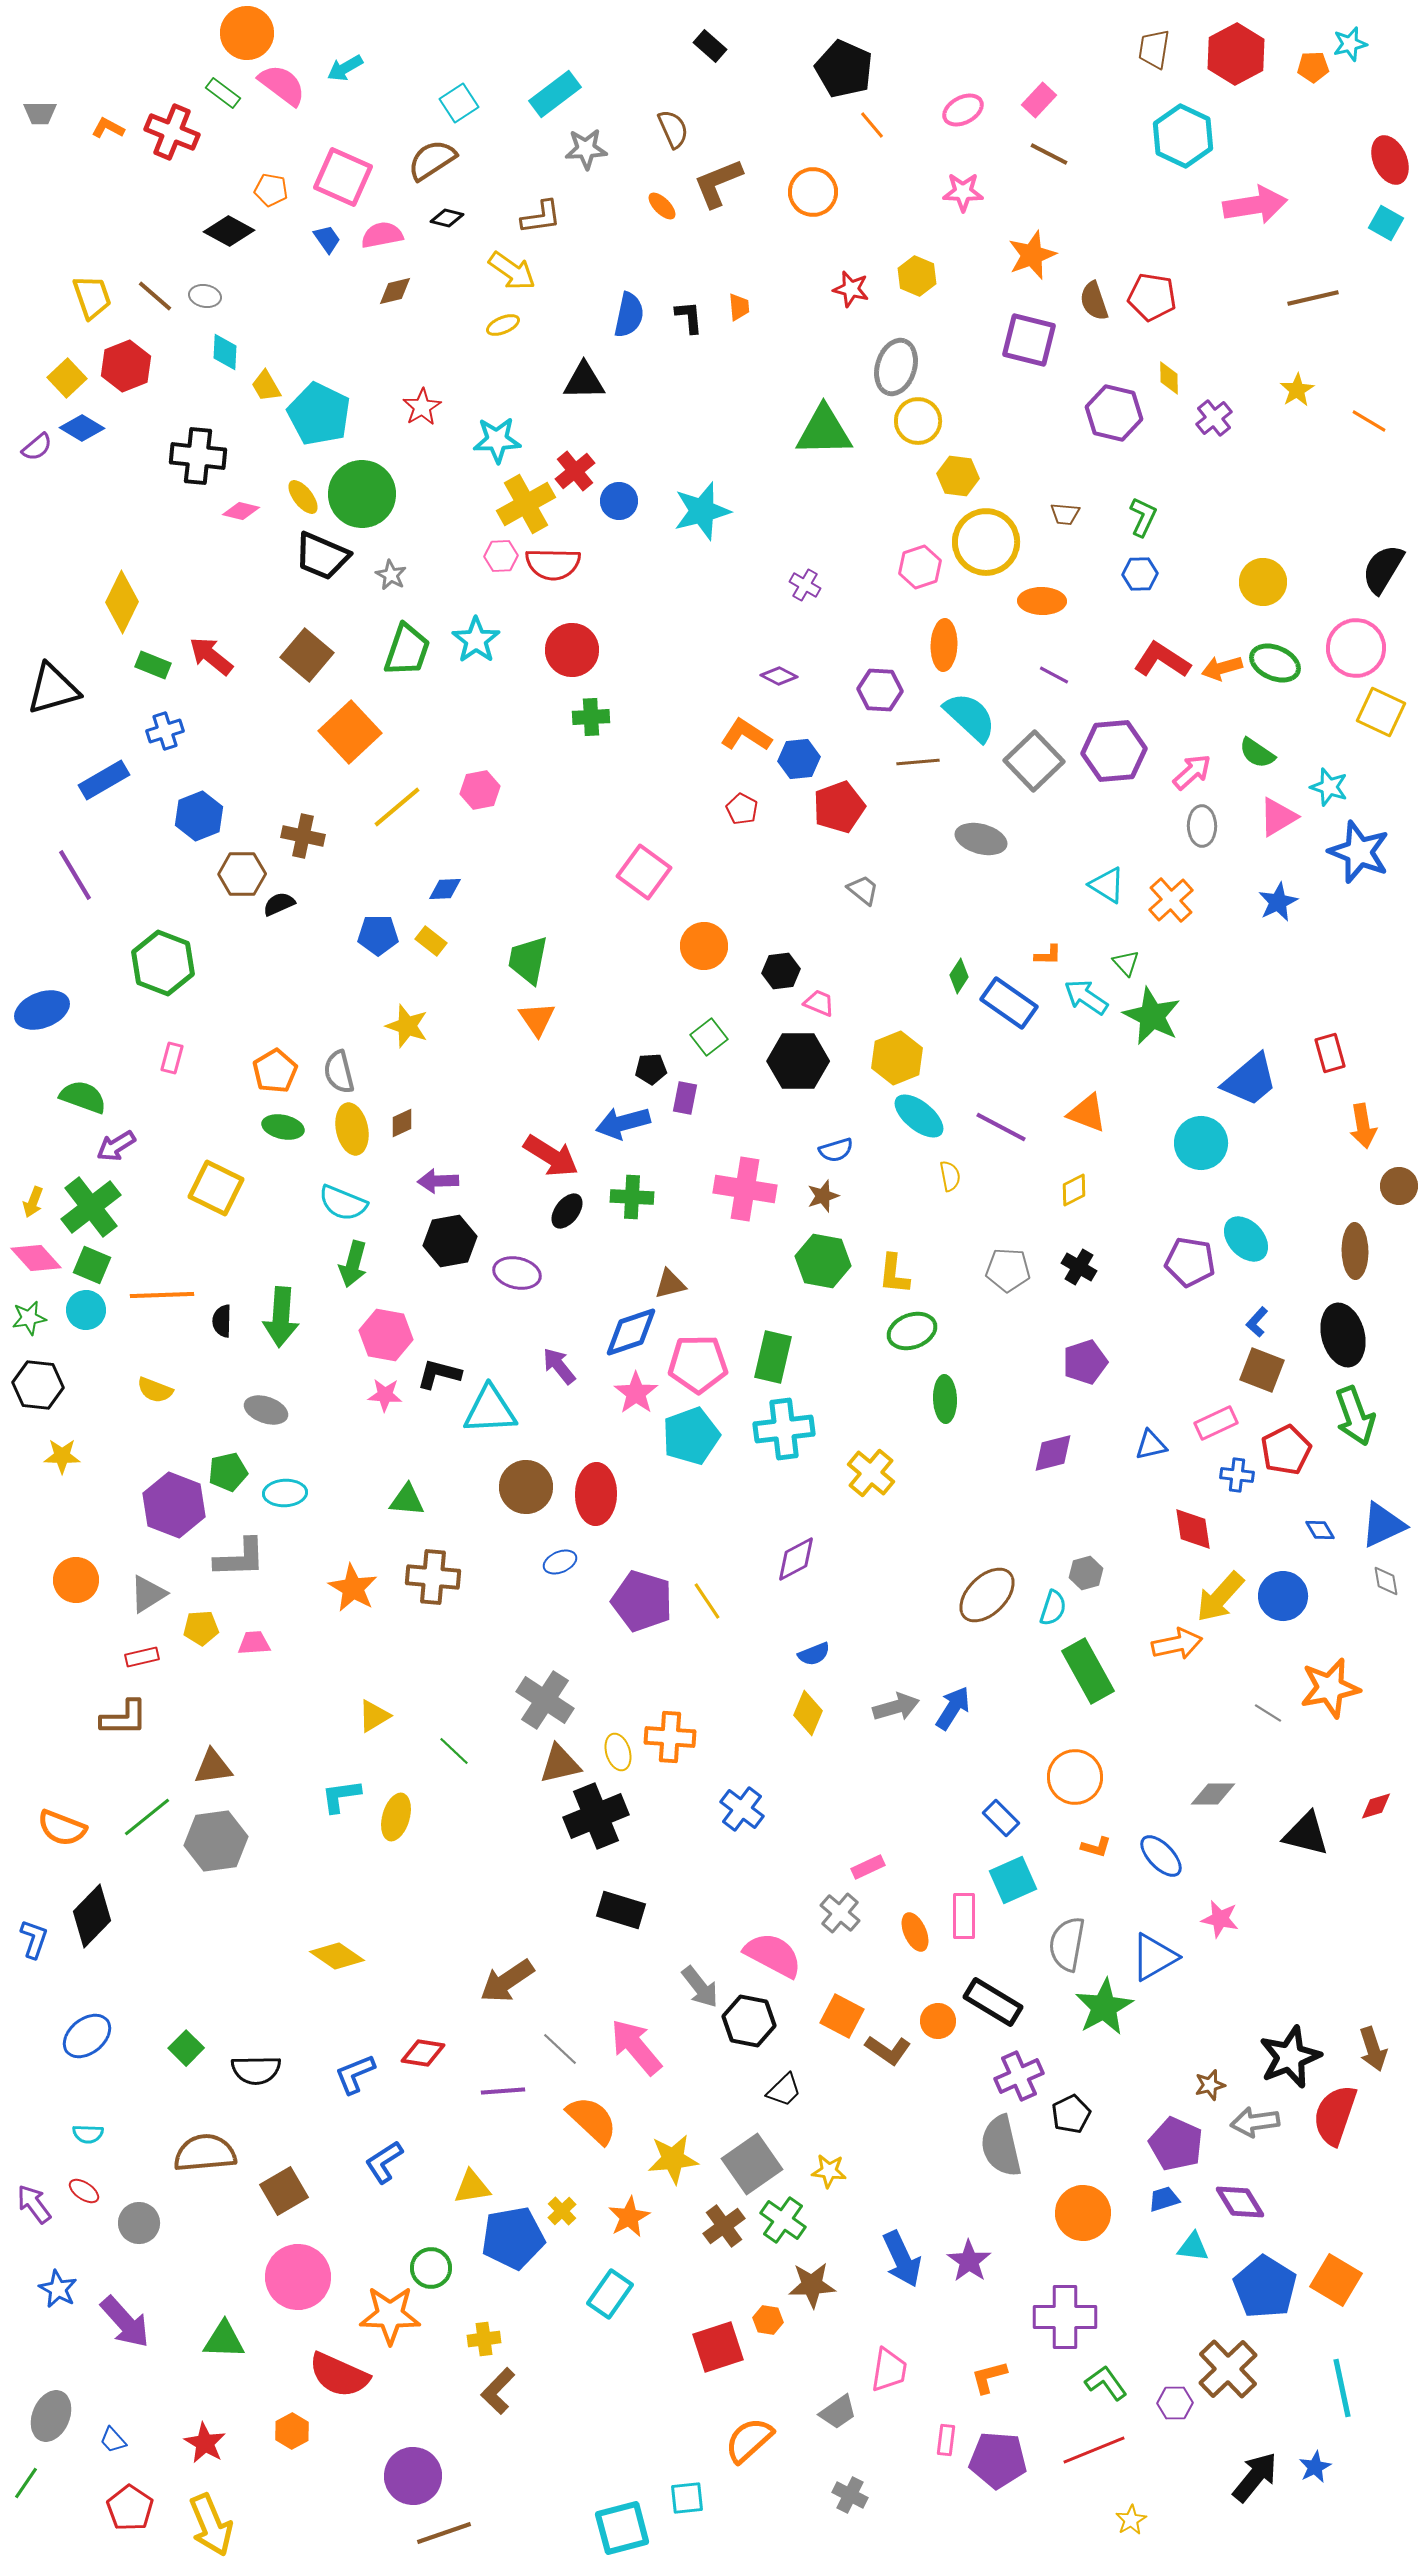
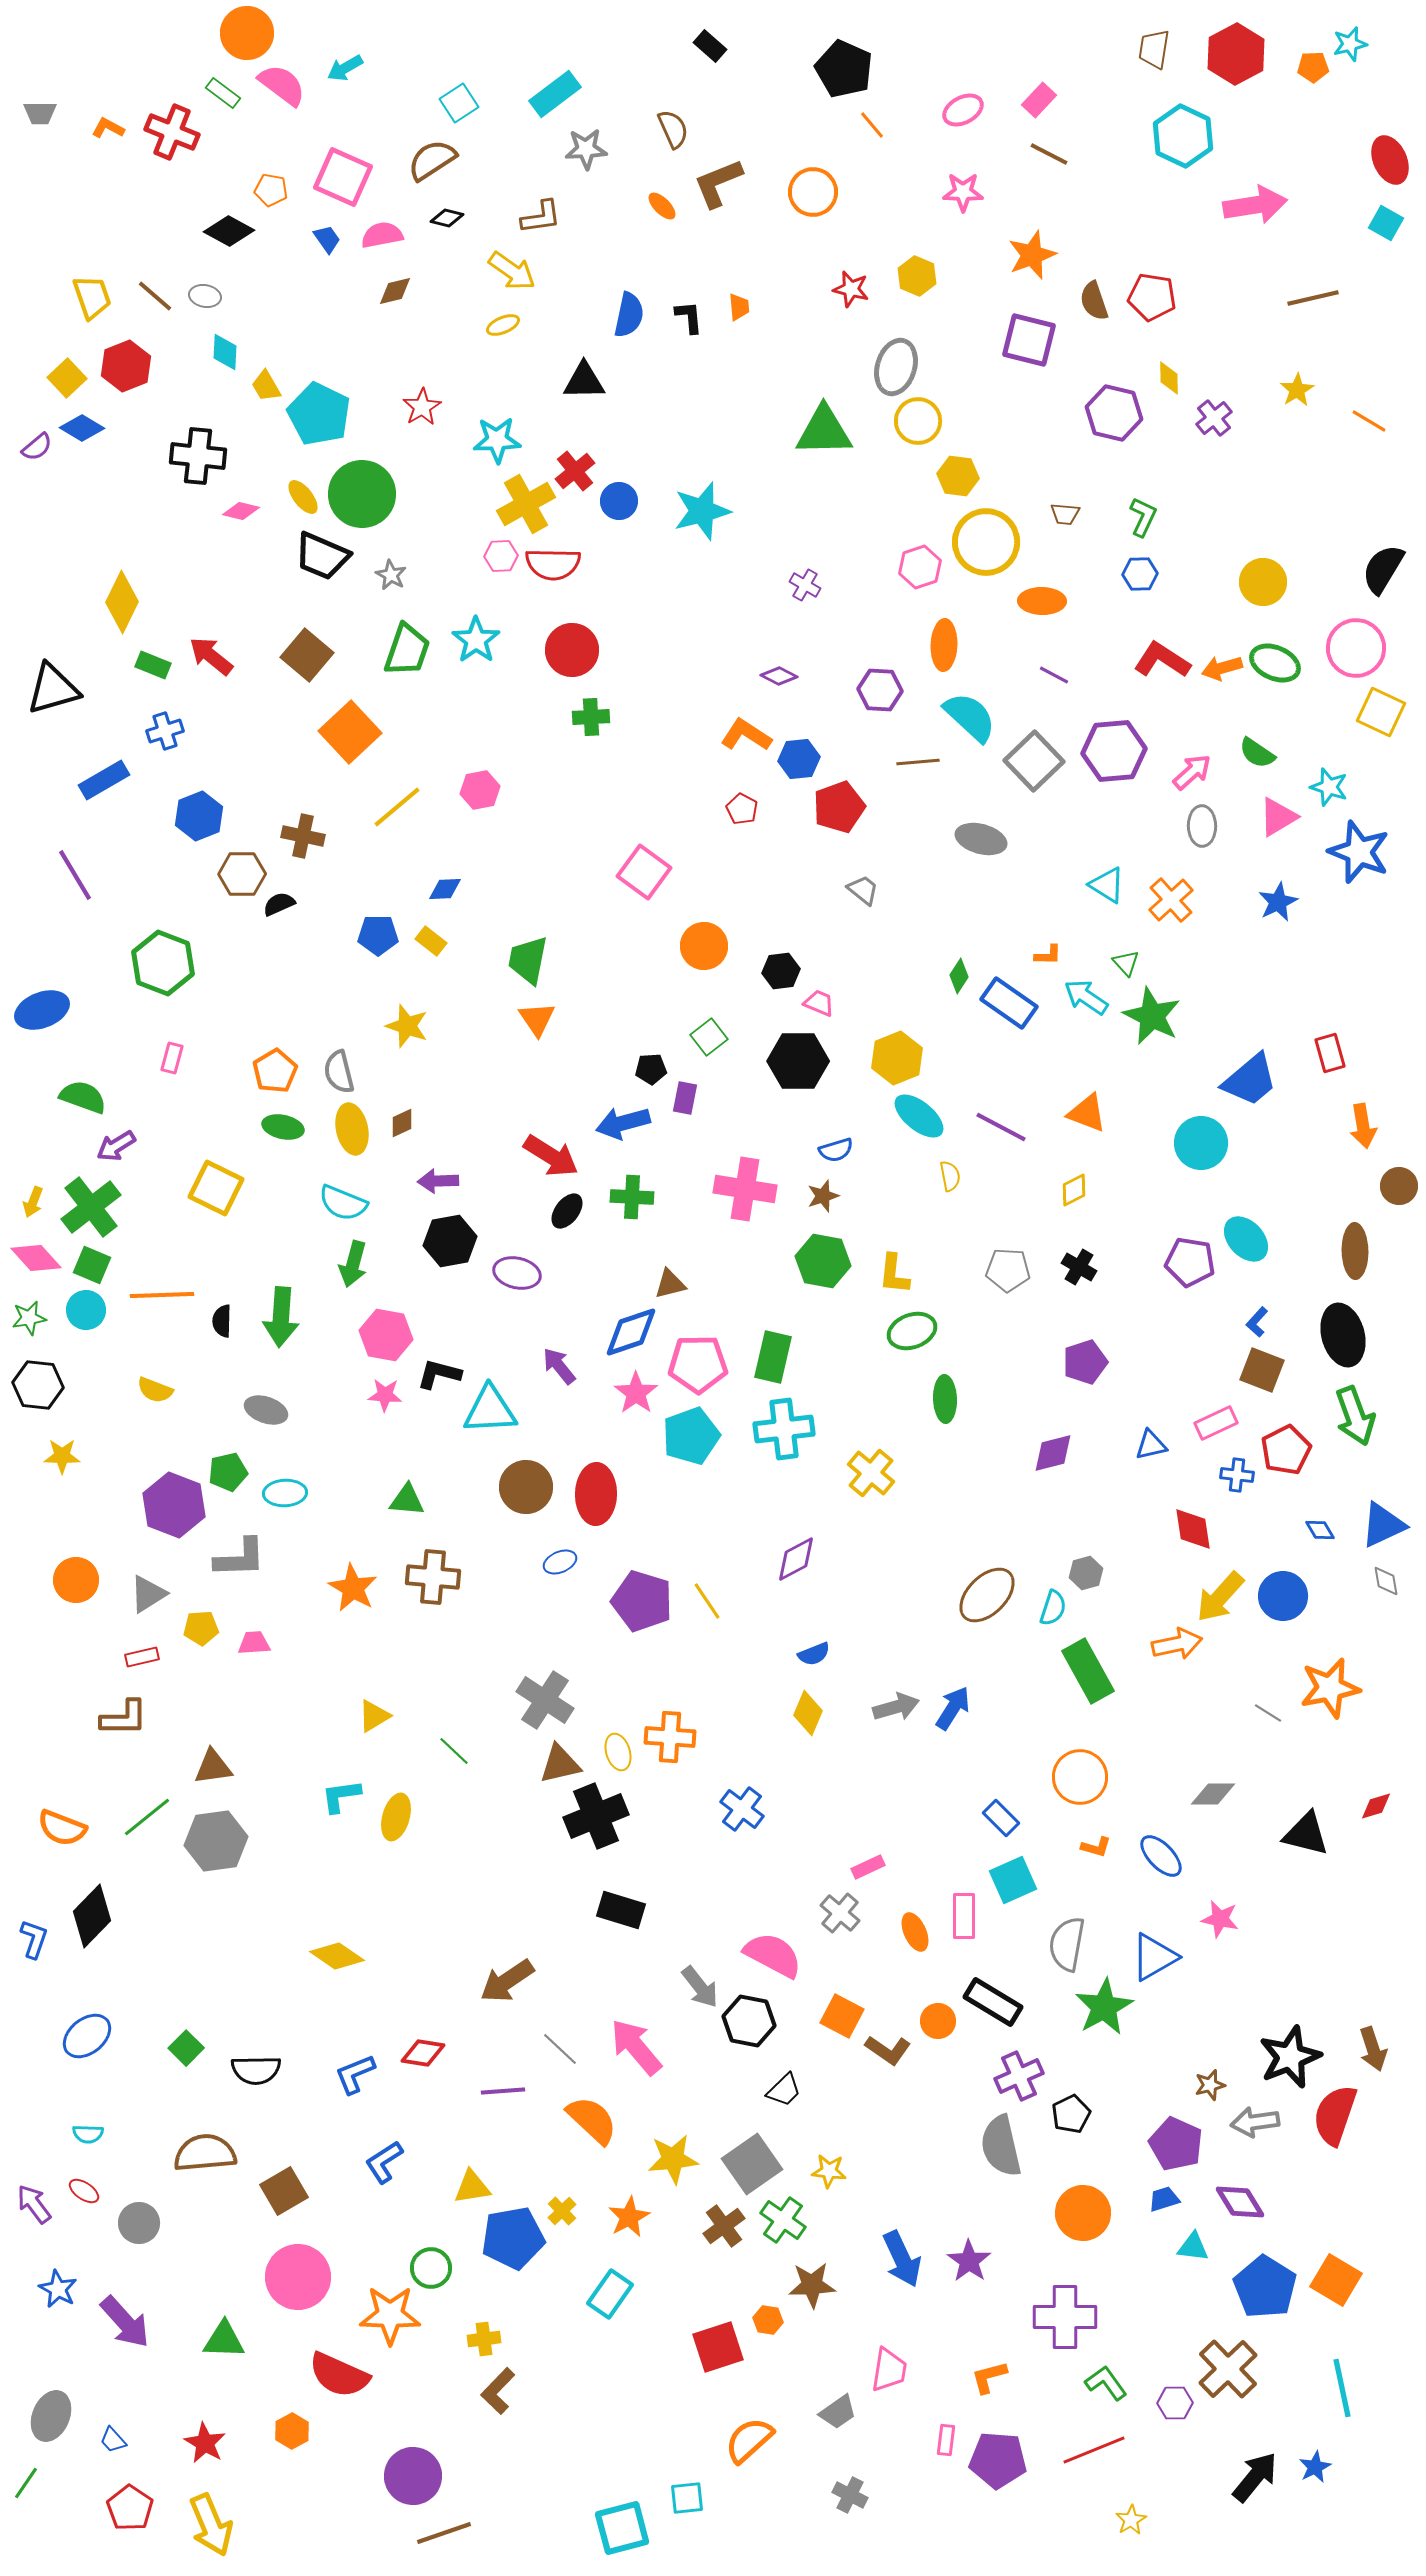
orange circle at (1075, 1777): moved 5 px right
